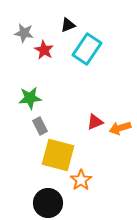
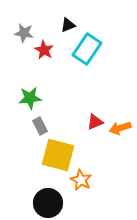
orange star: rotated 10 degrees counterclockwise
